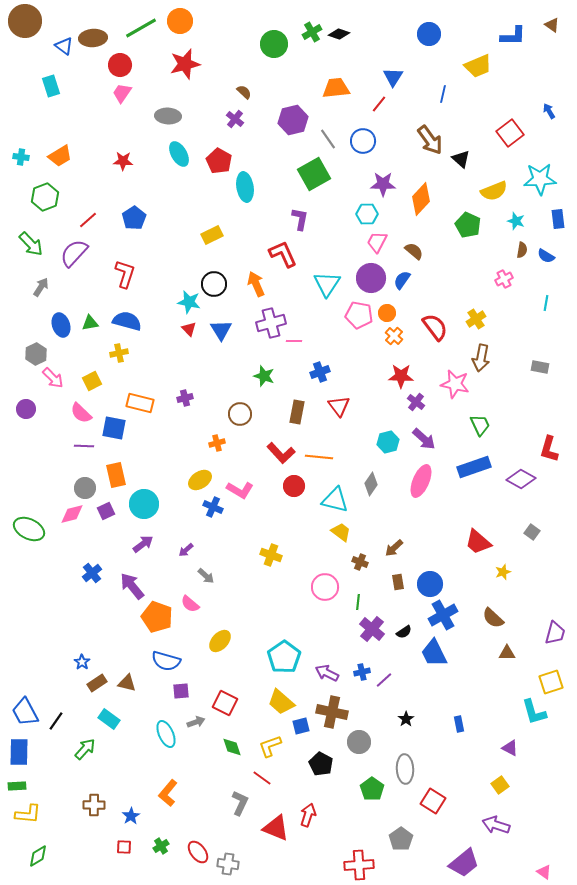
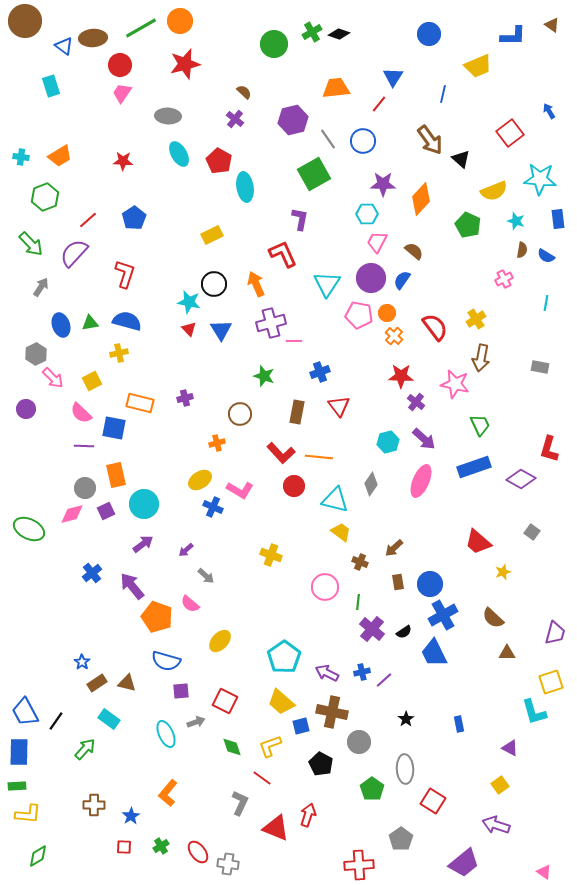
cyan star at (540, 179): rotated 8 degrees clockwise
red square at (225, 703): moved 2 px up
